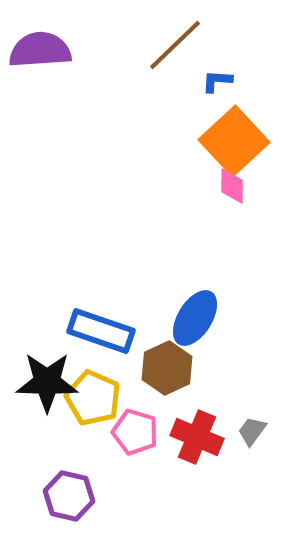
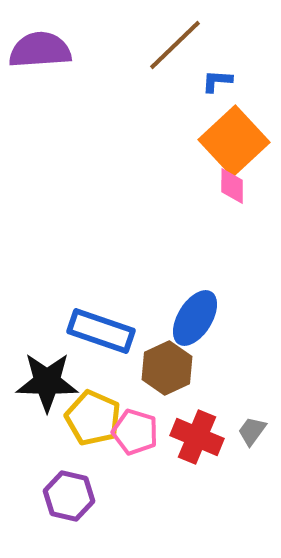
yellow pentagon: moved 20 px down
